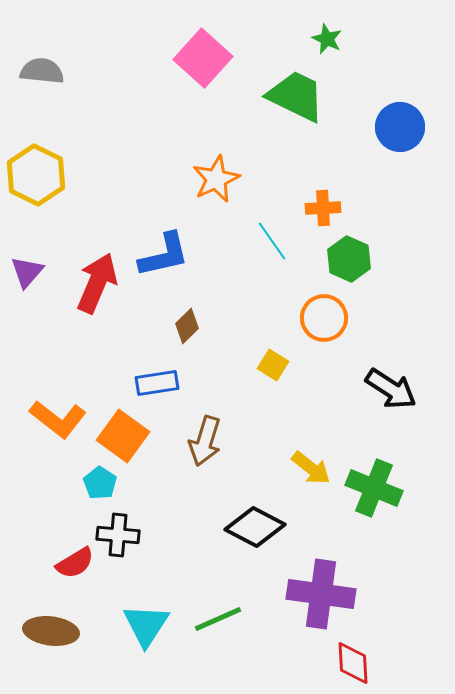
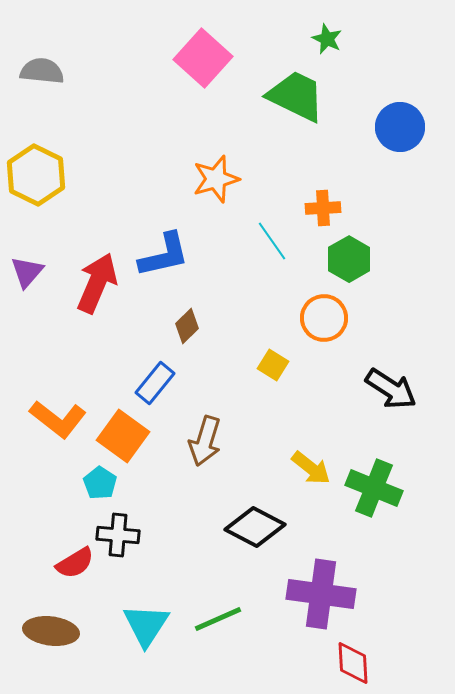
orange star: rotated 9 degrees clockwise
green hexagon: rotated 6 degrees clockwise
blue rectangle: moved 2 px left; rotated 42 degrees counterclockwise
